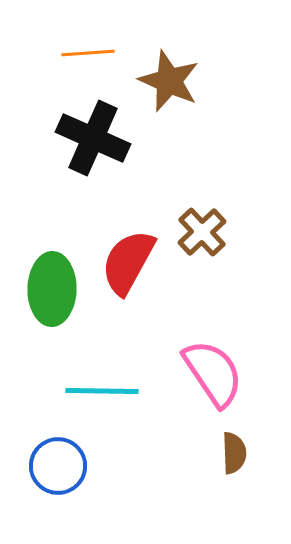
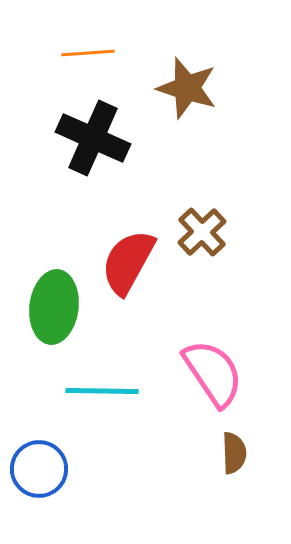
brown star: moved 18 px right, 7 px down; rotated 6 degrees counterclockwise
green ellipse: moved 2 px right, 18 px down; rotated 6 degrees clockwise
blue circle: moved 19 px left, 3 px down
